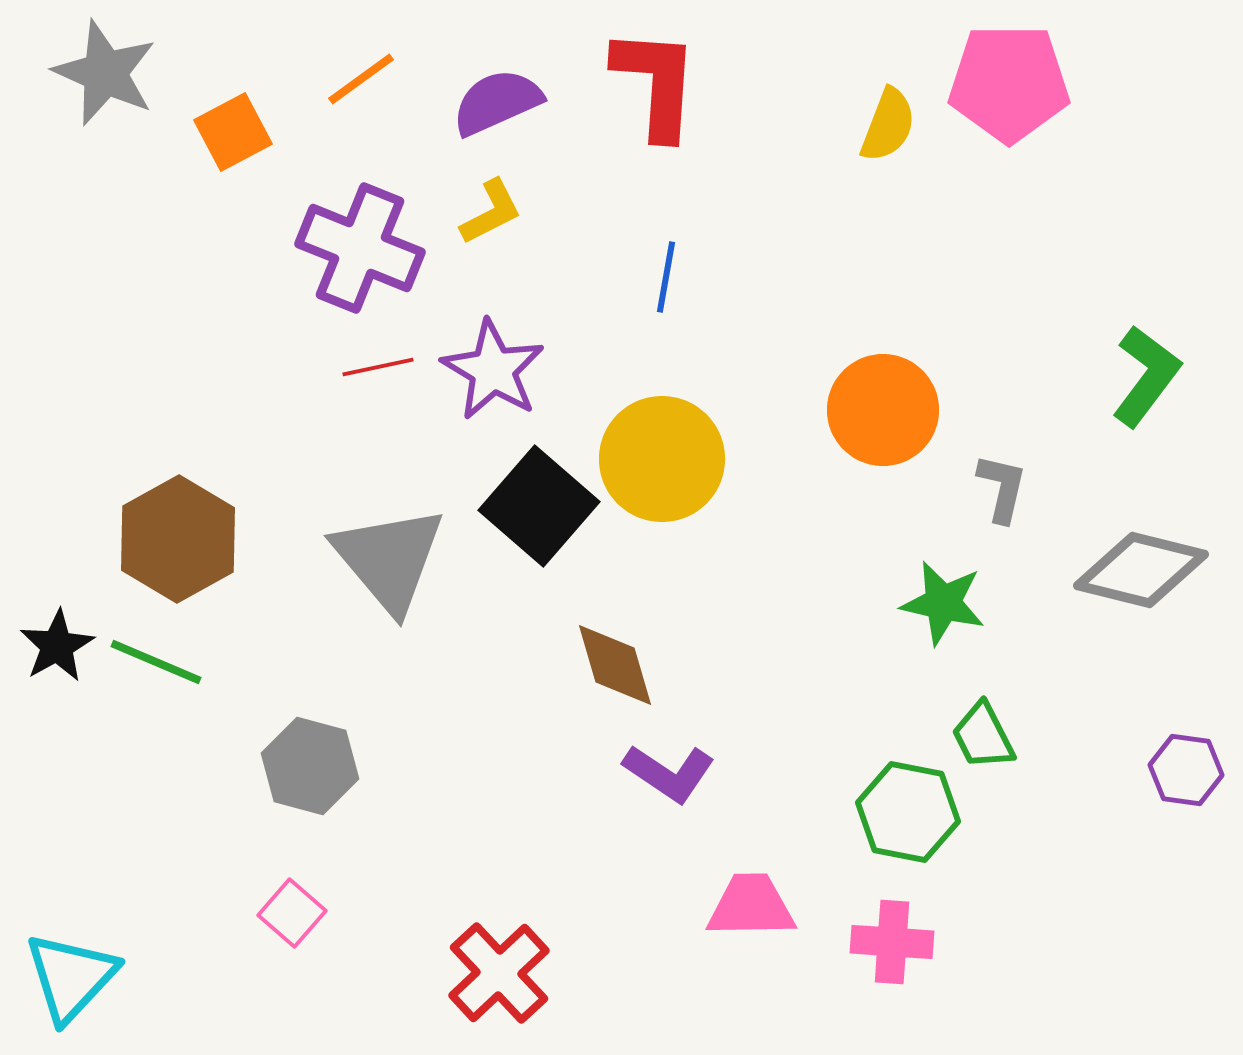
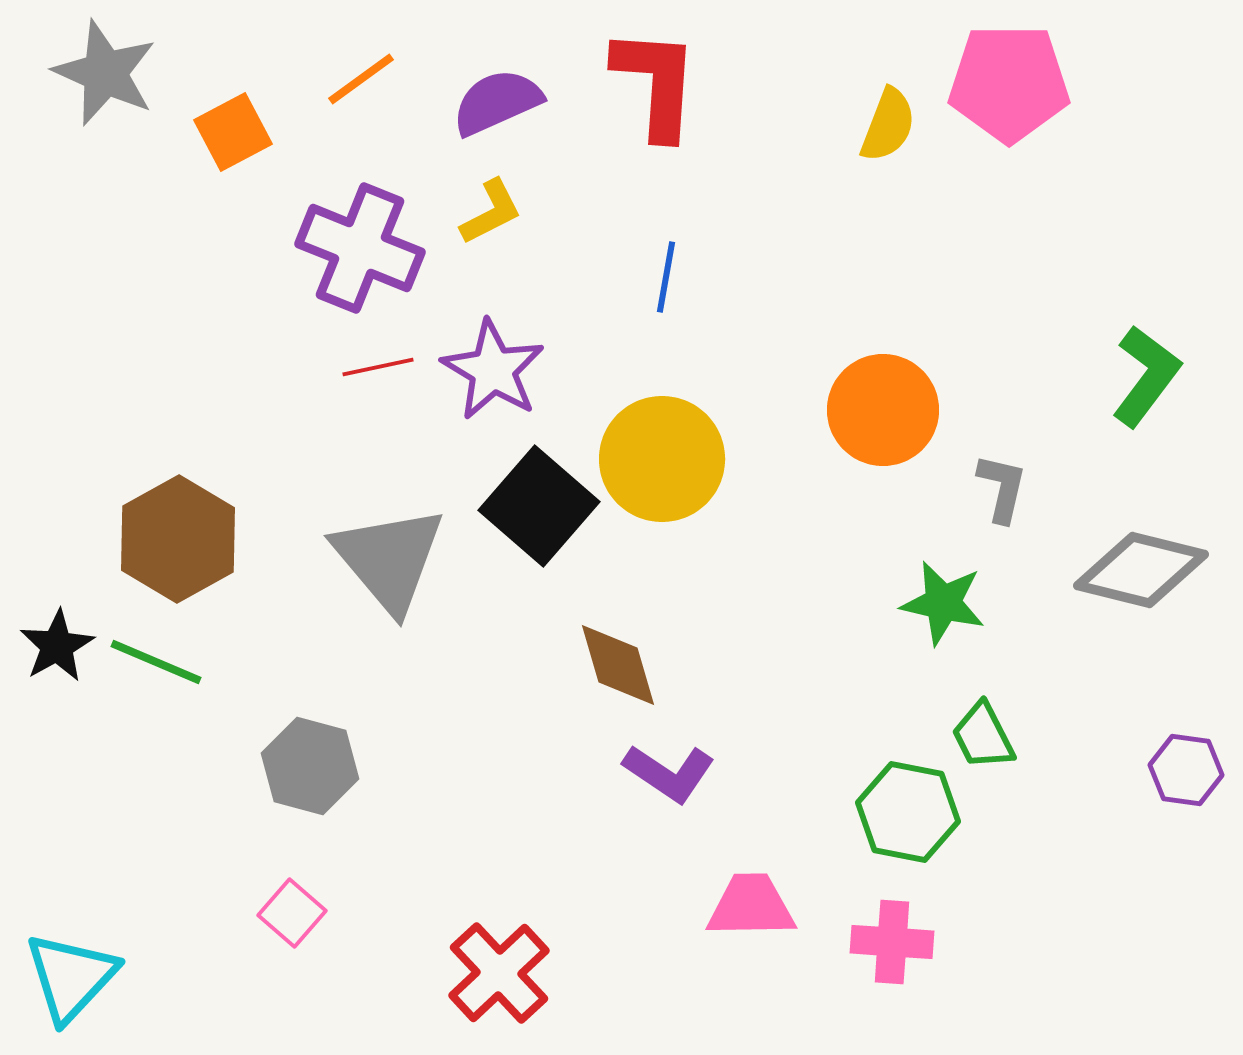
brown diamond: moved 3 px right
